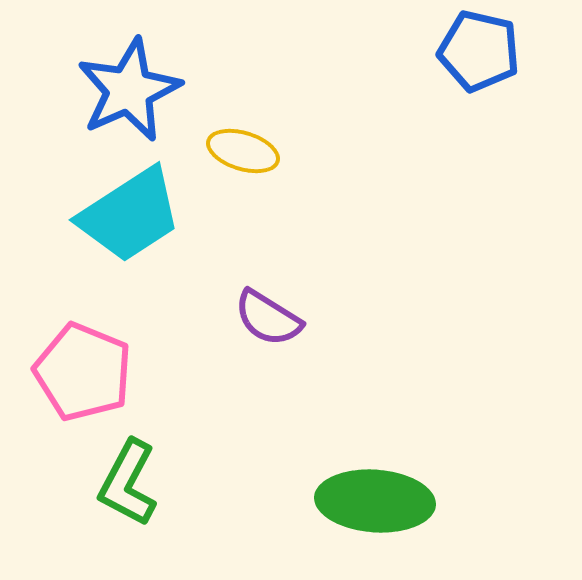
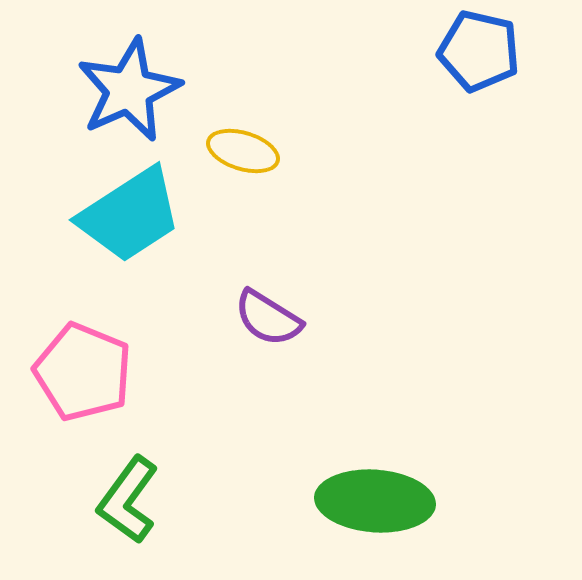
green L-shape: moved 17 px down; rotated 8 degrees clockwise
